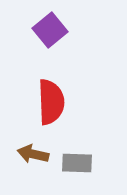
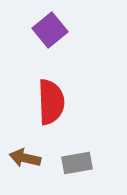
brown arrow: moved 8 px left, 4 px down
gray rectangle: rotated 12 degrees counterclockwise
